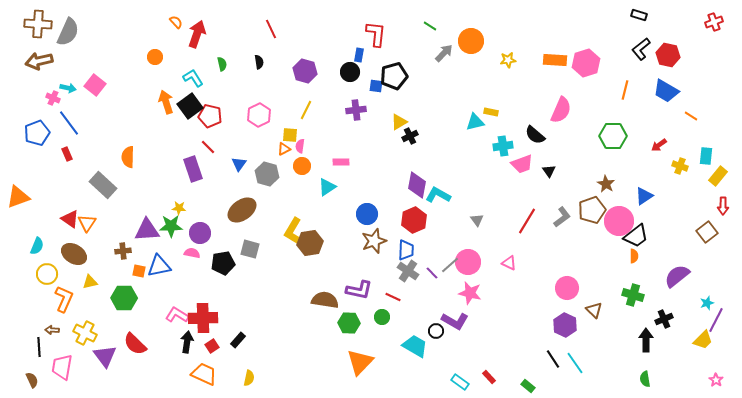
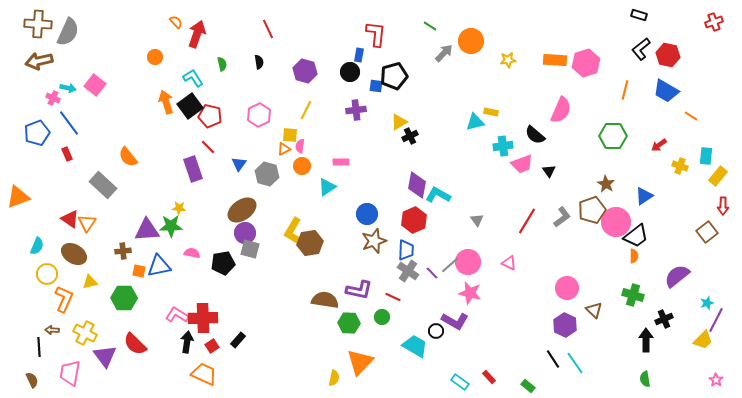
red line at (271, 29): moved 3 px left
orange semicircle at (128, 157): rotated 40 degrees counterclockwise
pink circle at (619, 221): moved 3 px left, 1 px down
purple circle at (200, 233): moved 45 px right
pink trapezoid at (62, 367): moved 8 px right, 6 px down
yellow semicircle at (249, 378): moved 85 px right
